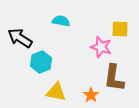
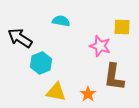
yellow square: moved 2 px right, 2 px up
pink star: moved 1 px left, 1 px up
cyan hexagon: moved 1 px down
brown L-shape: moved 1 px up
orange star: moved 3 px left, 1 px up
